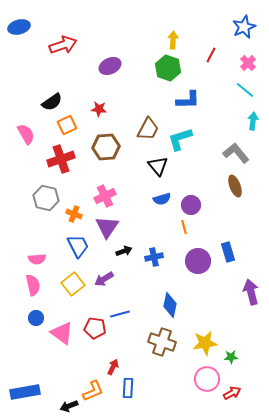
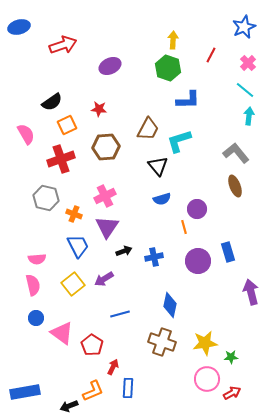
cyan arrow at (253, 121): moved 4 px left, 5 px up
cyan L-shape at (180, 139): moved 1 px left, 2 px down
purple circle at (191, 205): moved 6 px right, 4 px down
red pentagon at (95, 328): moved 3 px left, 17 px down; rotated 25 degrees clockwise
